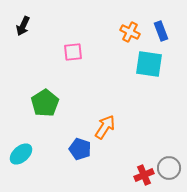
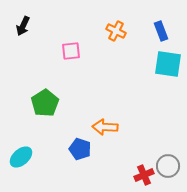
orange cross: moved 14 px left, 1 px up
pink square: moved 2 px left, 1 px up
cyan square: moved 19 px right
orange arrow: rotated 120 degrees counterclockwise
cyan ellipse: moved 3 px down
gray circle: moved 1 px left, 2 px up
